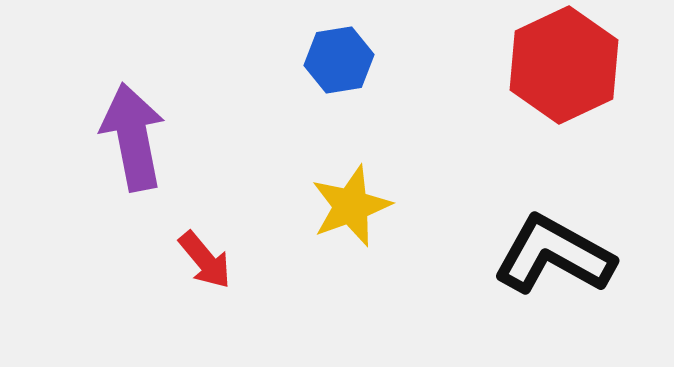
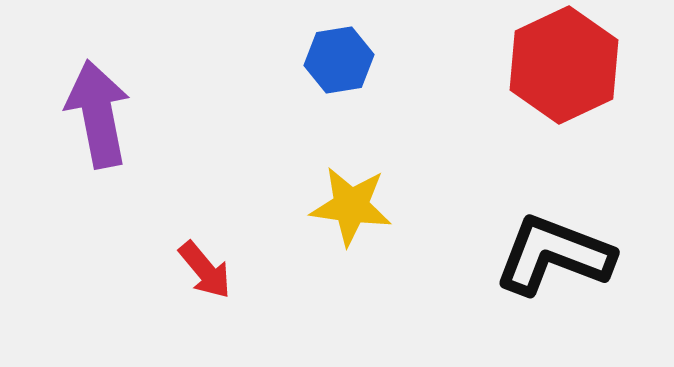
purple arrow: moved 35 px left, 23 px up
yellow star: rotated 28 degrees clockwise
black L-shape: rotated 8 degrees counterclockwise
red arrow: moved 10 px down
